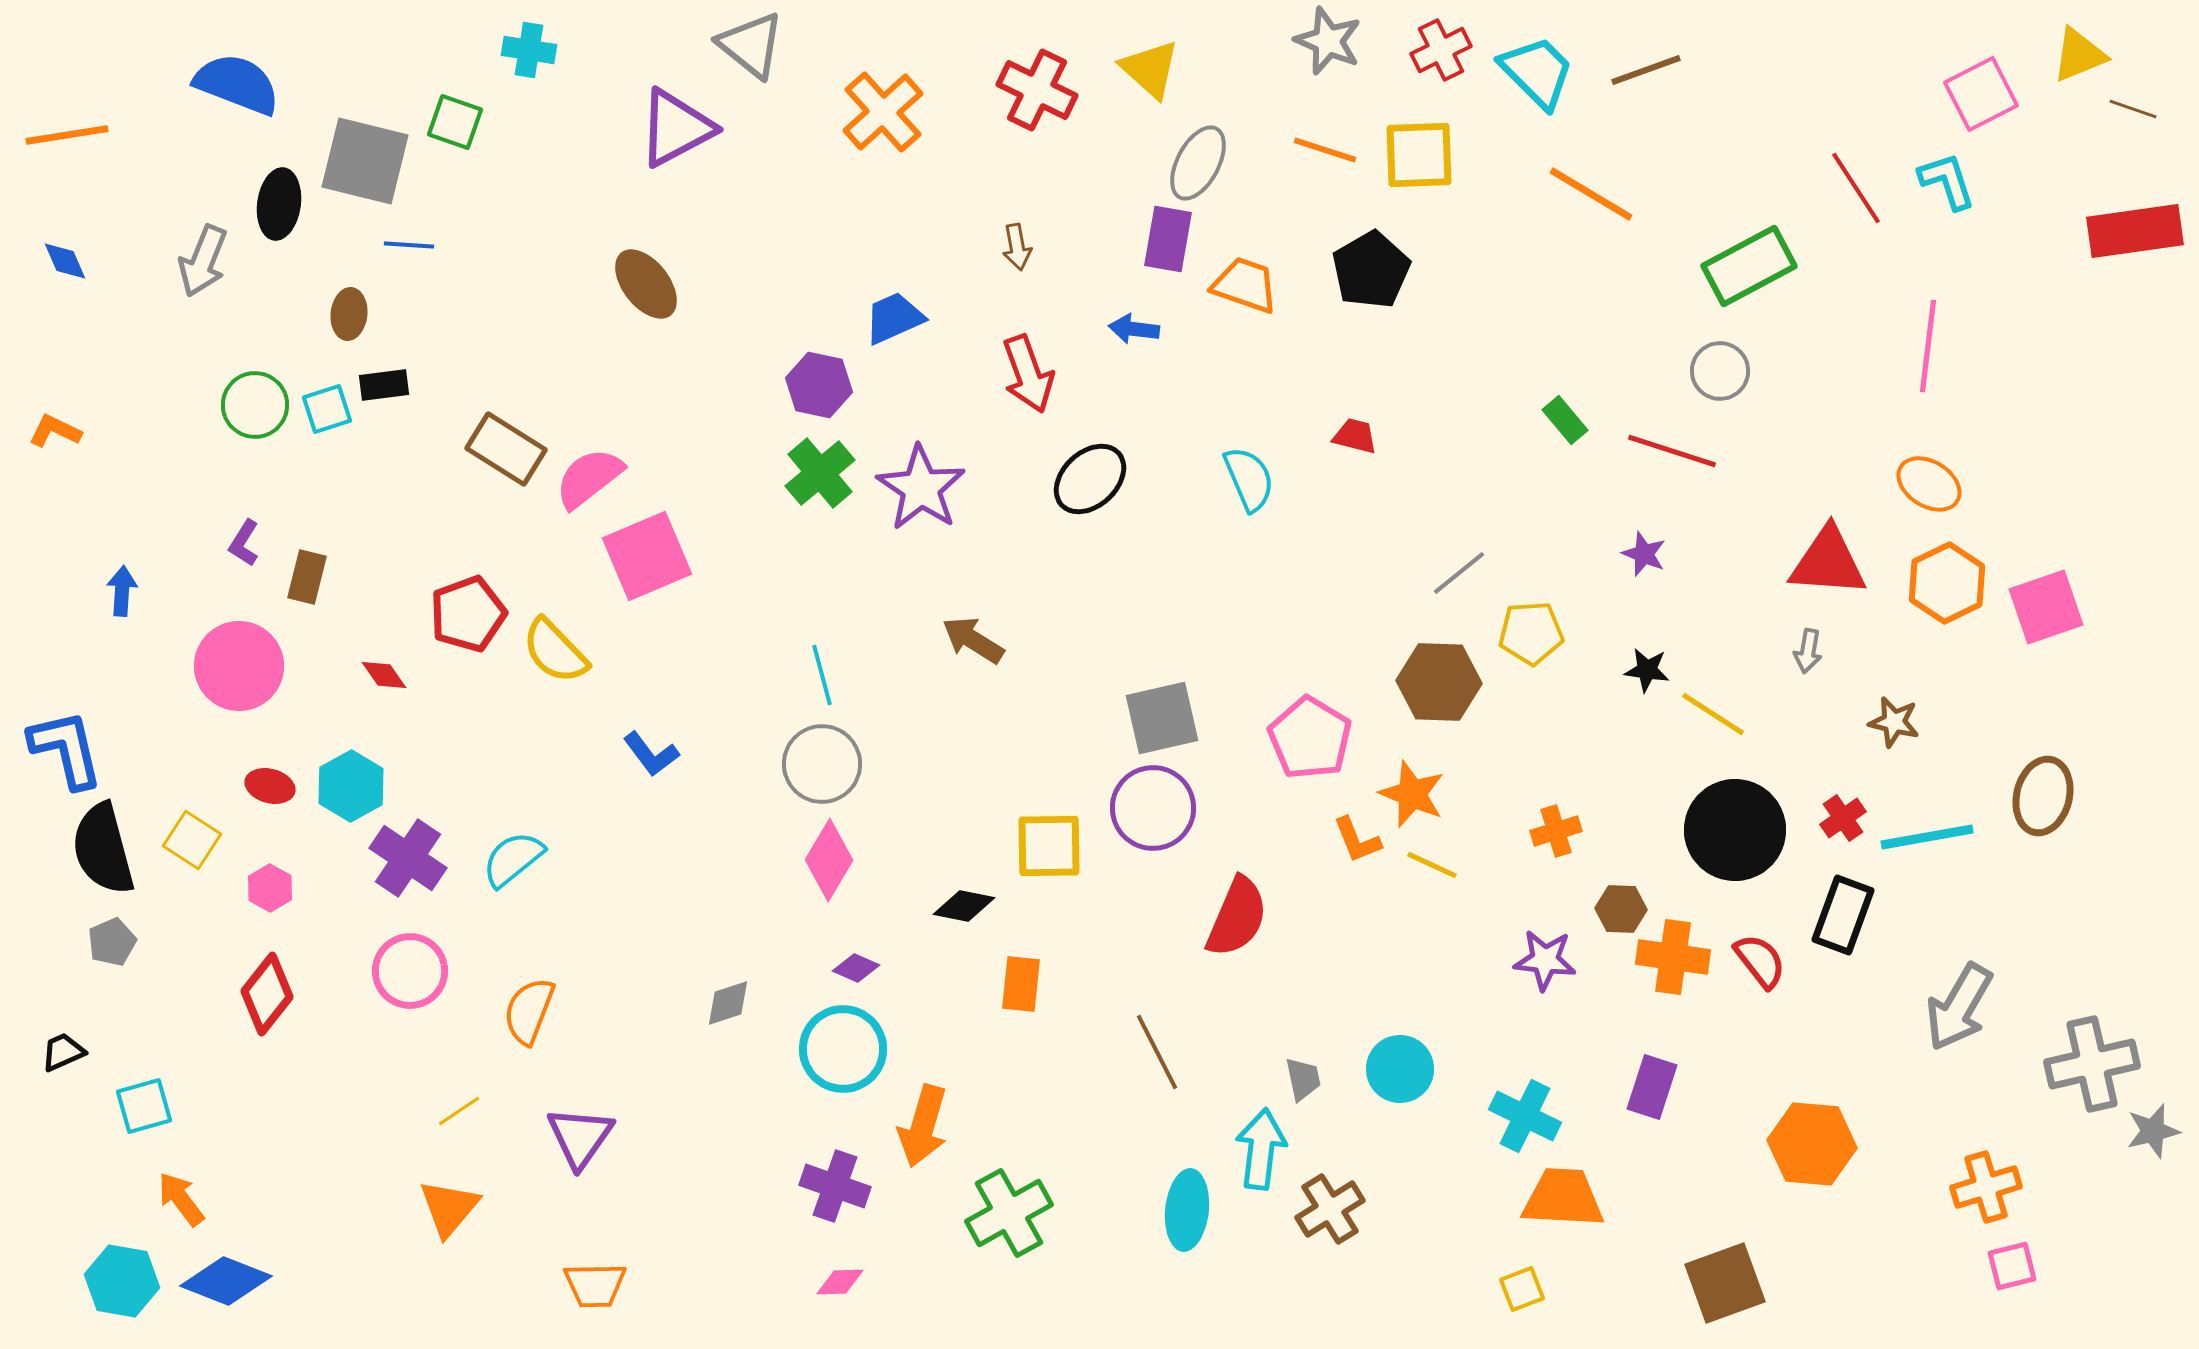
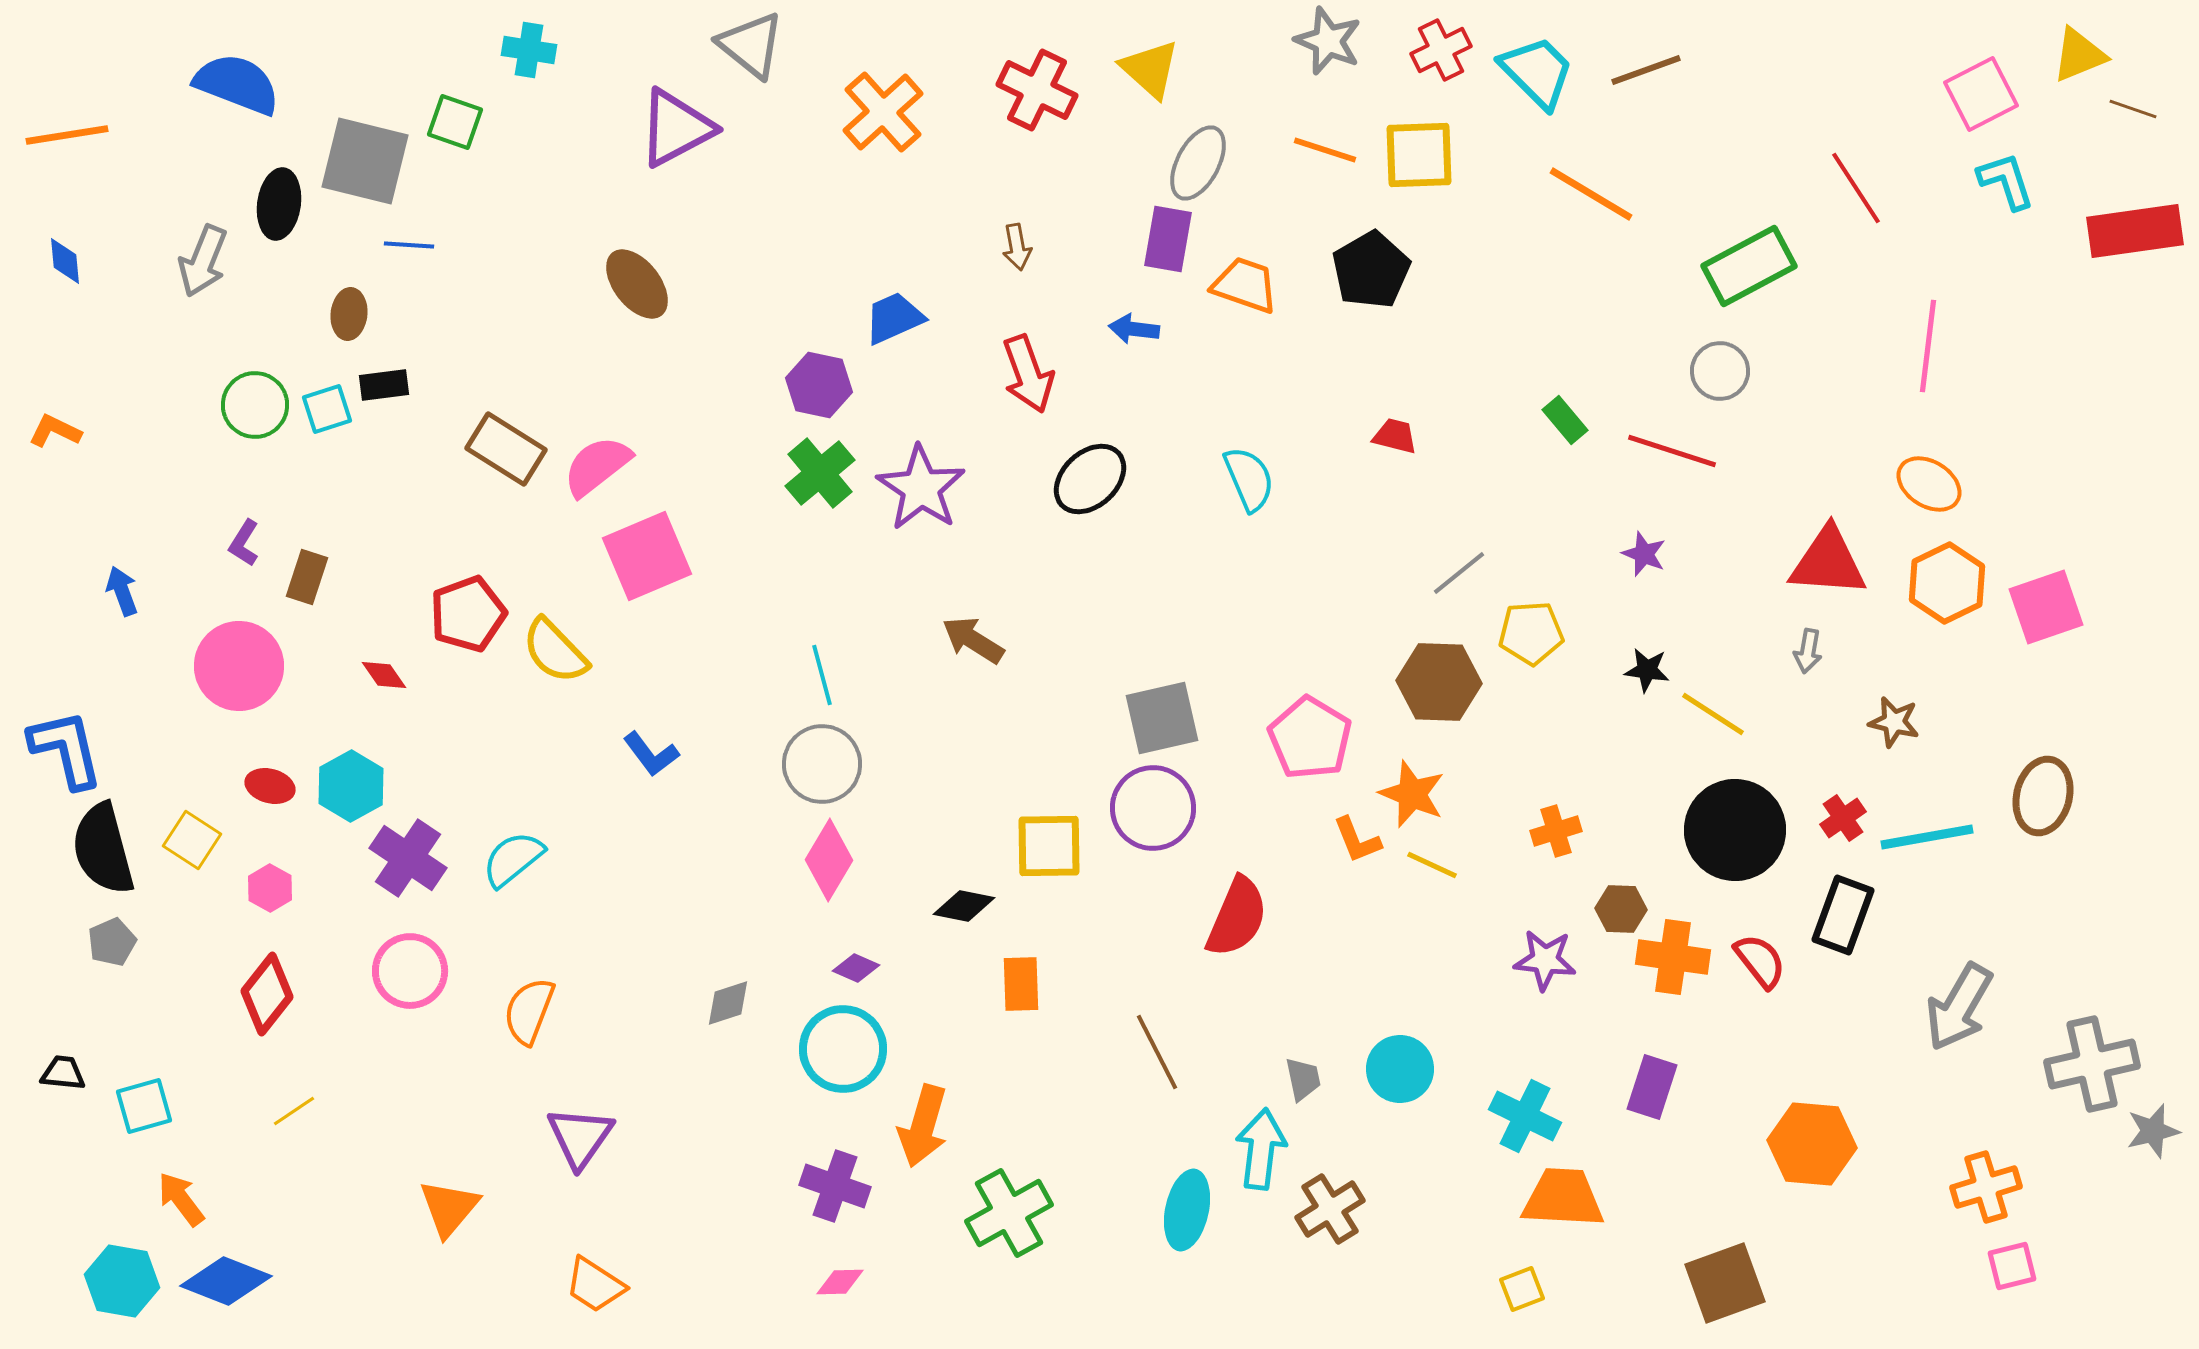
cyan L-shape at (1947, 181): moved 59 px right
blue diamond at (65, 261): rotated 18 degrees clockwise
brown ellipse at (646, 284): moved 9 px left
red trapezoid at (1355, 436): moved 40 px right
pink semicircle at (589, 478): moved 8 px right, 12 px up
brown rectangle at (307, 577): rotated 4 degrees clockwise
blue arrow at (122, 591): rotated 24 degrees counterclockwise
orange rectangle at (1021, 984): rotated 8 degrees counterclockwise
black trapezoid at (63, 1052): moved 21 px down; rotated 30 degrees clockwise
yellow line at (459, 1111): moved 165 px left
cyan ellipse at (1187, 1210): rotated 6 degrees clockwise
orange trapezoid at (595, 1285): rotated 34 degrees clockwise
